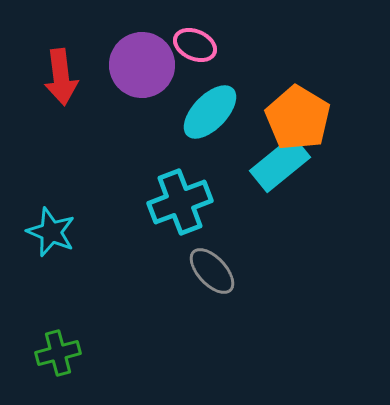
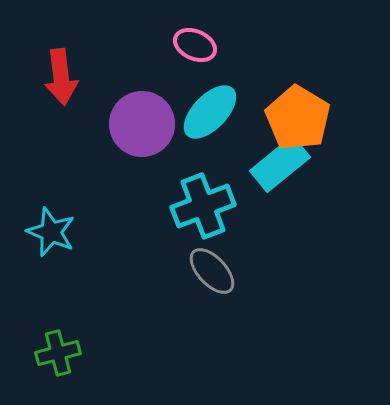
purple circle: moved 59 px down
cyan cross: moved 23 px right, 4 px down
